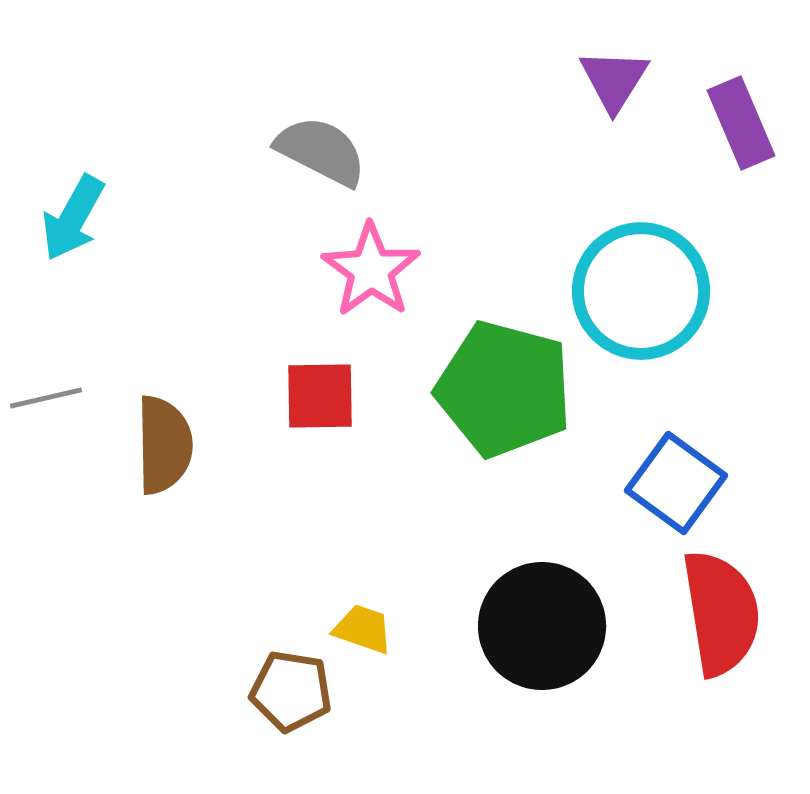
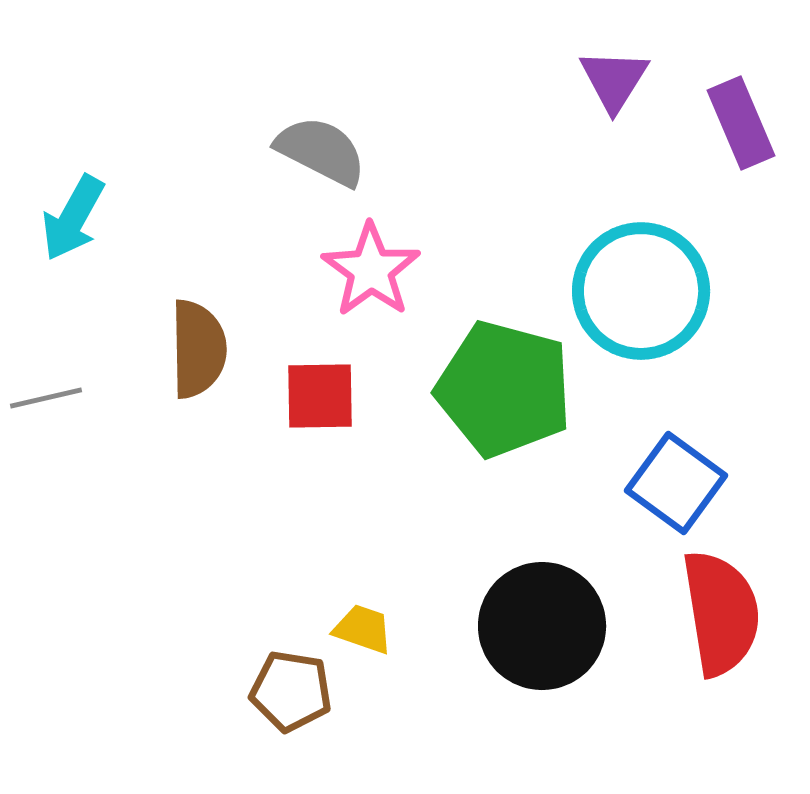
brown semicircle: moved 34 px right, 96 px up
